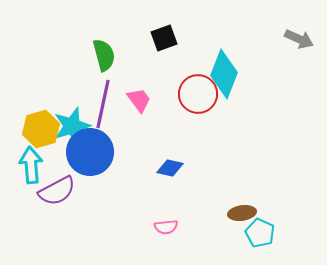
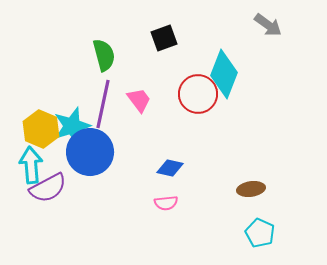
gray arrow: moved 31 px left, 14 px up; rotated 12 degrees clockwise
yellow hexagon: rotated 21 degrees counterclockwise
purple semicircle: moved 9 px left, 3 px up
brown ellipse: moved 9 px right, 24 px up
pink semicircle: moved 24 px up
